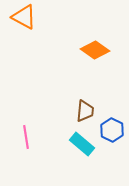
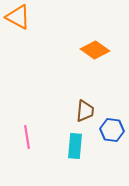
orange triangle: moved 6 px left
blue hexagon: rotated 20 degrees counterclockwise
pink line: moved 1 px right
cyan rectangle: moved 7 px left, 2 px down; rotated 55 degrees clockwise
